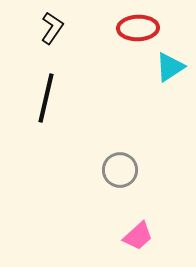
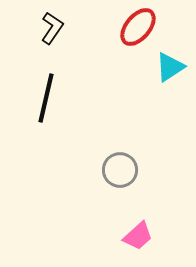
red ellipse: moved 1 px up; rotated 48 degrees counterclockwise
